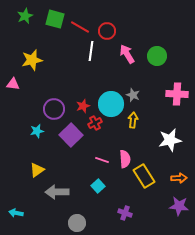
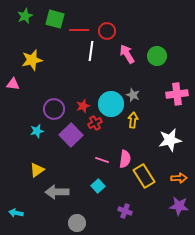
red line: moved 1 px left, 3 px down; rotated 30 degrees counterclockwise
pink cross: rotated 10 degrees counterclockwise
pink semicircle: rotated 12 degrees clockwise
purple cross: moved 2 px up
